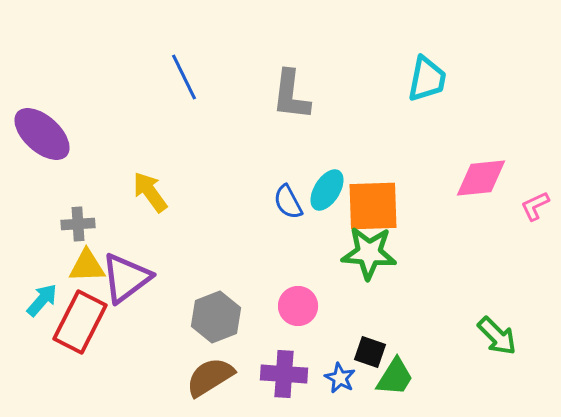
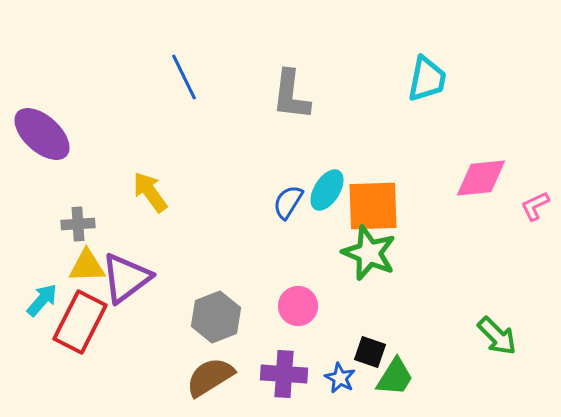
blue semicircle: rotated 60 degrees clockwise
green star: rotated 18 degrees clockwise
